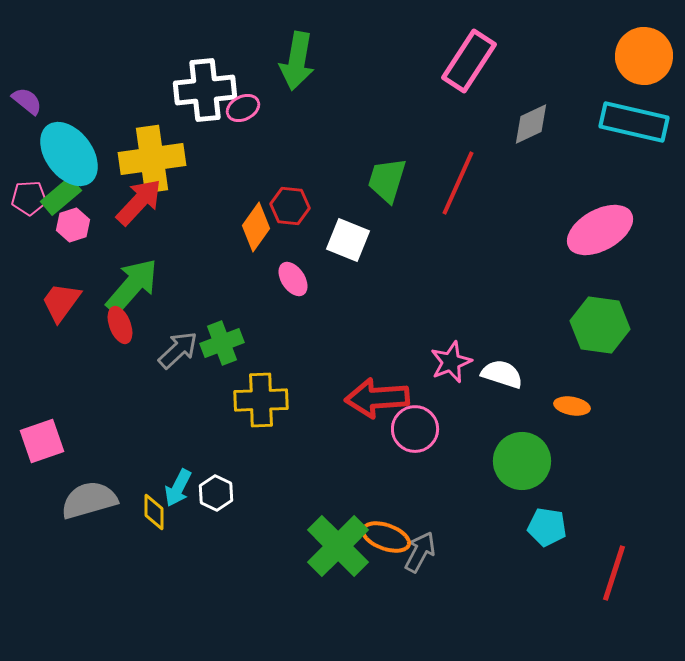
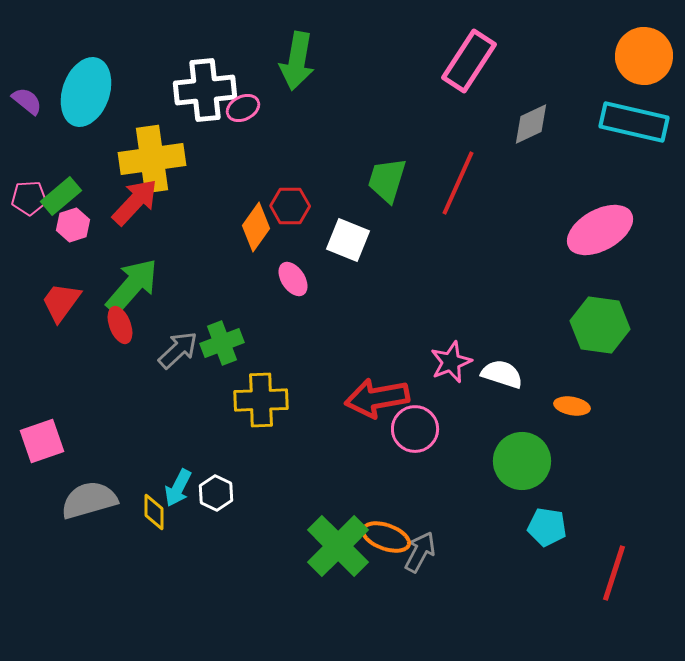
cyan ellipse at (69, 154): moved 17 px right, 62 px up; rotated 56 degrees clockwise
red arrow at (139, 202): moved 4 px left
red hexagon at (290, 206): rotated 6 degrees counterclockwise
red arrow at (377, 398): rotated 6 degrees counterclockwise
